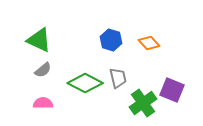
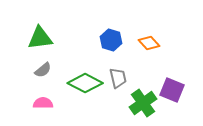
green triangle: moved 1 px right, 2 px up; rotated 32 degrees counterclockwise
